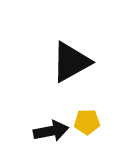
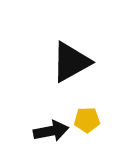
yellow pentagon: moved 2 px up
